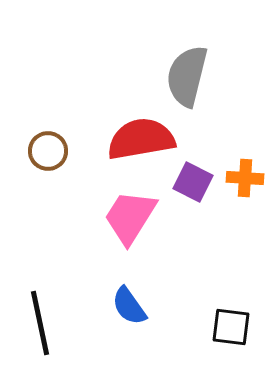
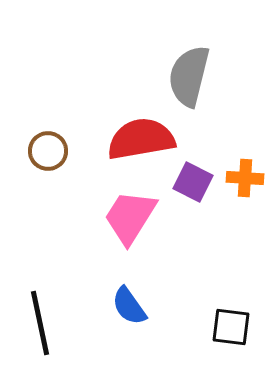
gray semicircle: moved 2 px right
